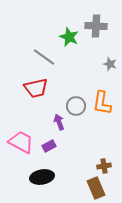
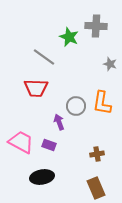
red trapezoid: rotated 15 degrees clockwise
purple rectangle: moved 1 px up; rotated 48 degrees clockwise
brown cross: moved 7 px left, 12 px up
